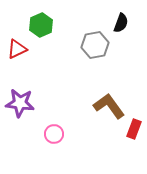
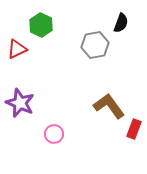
green hexagon: rotated 10 degrees counterclockwise
purple star: rotated 16 degrees clockwise
